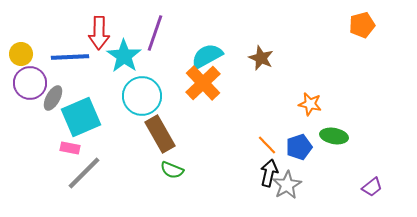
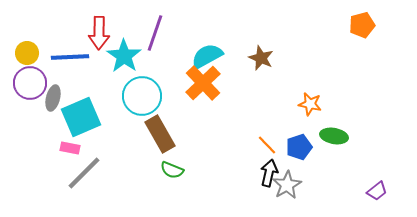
yellow circle: moved 6 px right, 1 px up
gray ellipse: rotated 15 degrees counterclockwise
purple trapezoid: moved 5 px right, 4 px down
